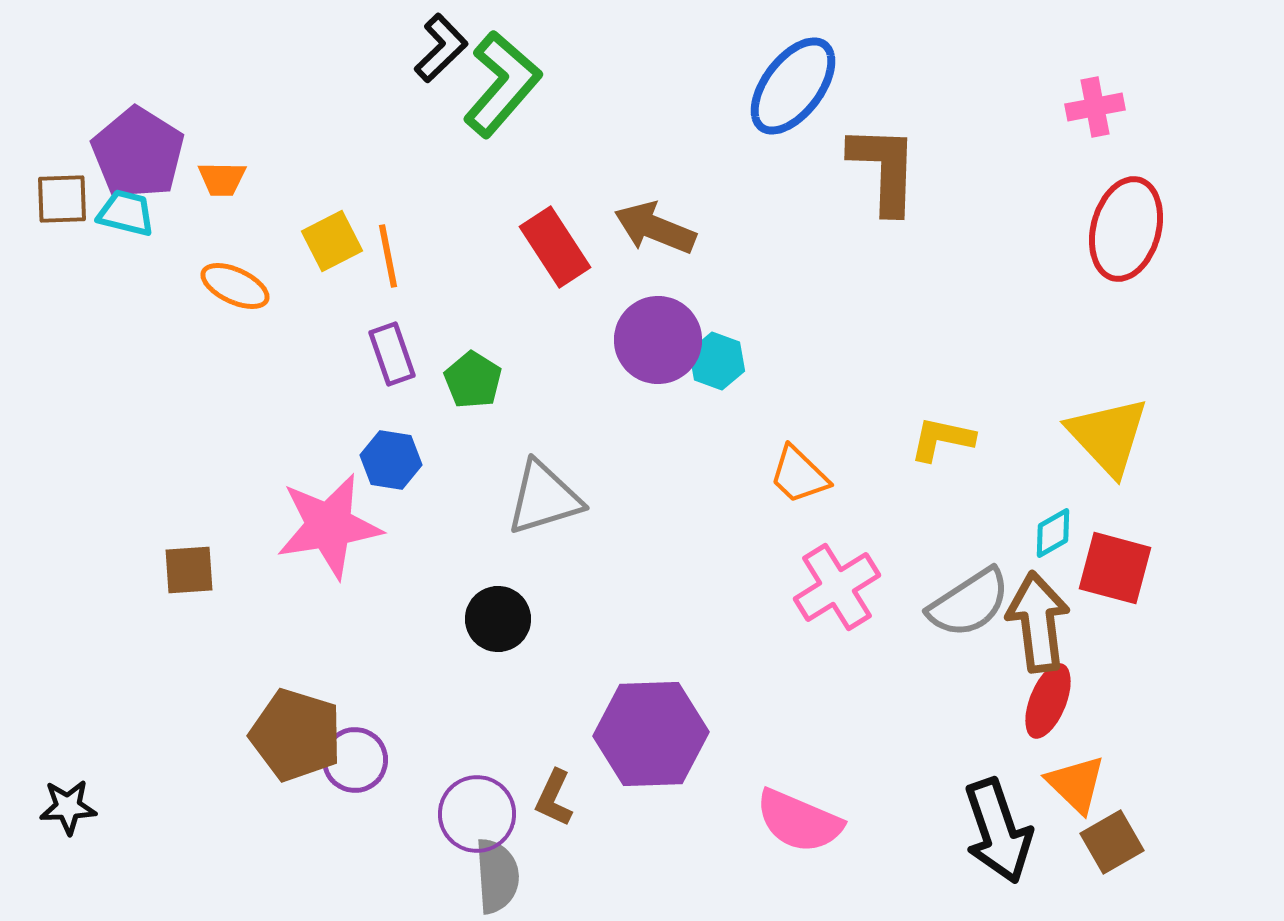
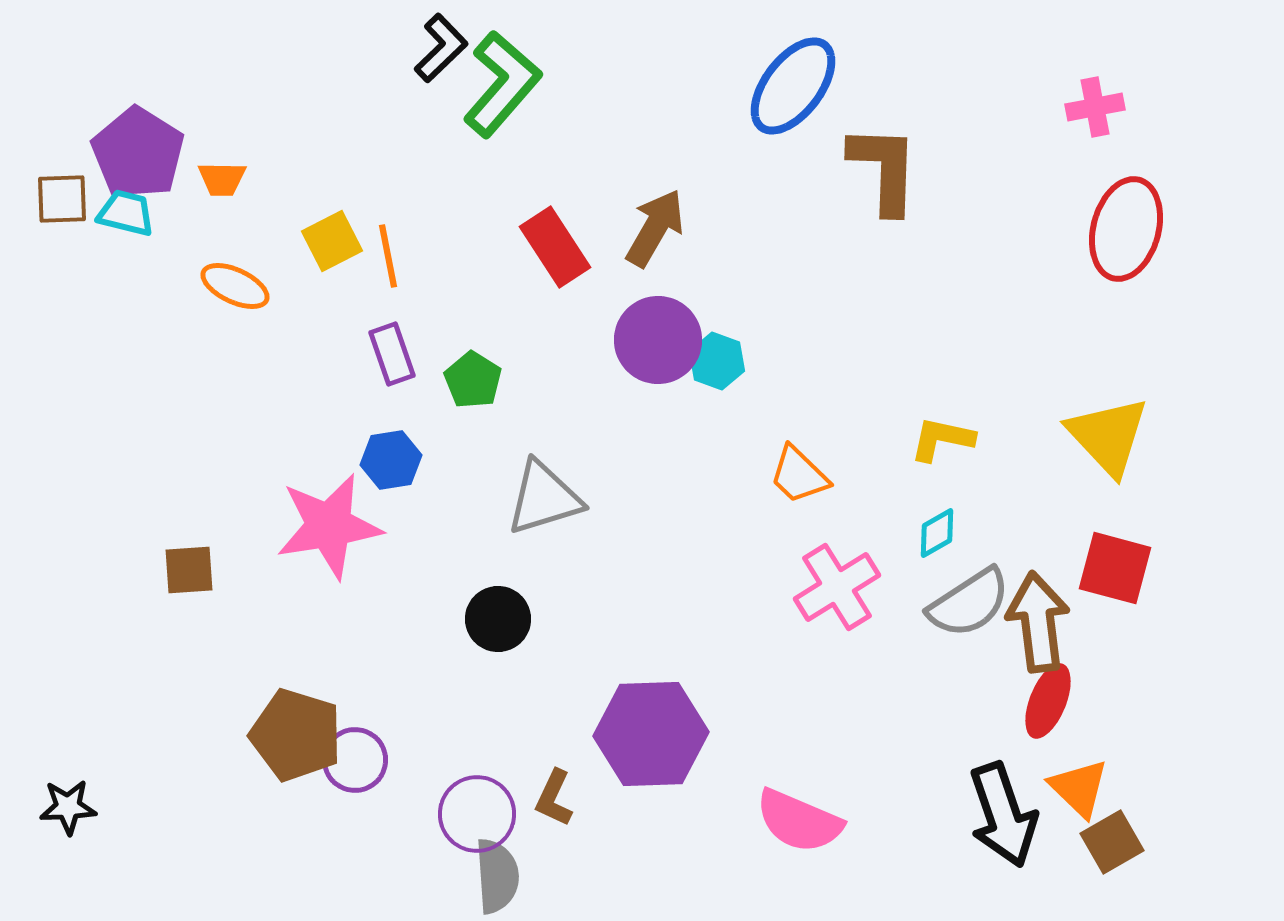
brown arrow at (655, 228): rotated 98 degrees clockwise
blue hexagon at (391, 460): rotated 18 degrees counterclockwise
cyan diamond at (1053, 533): moved 116 px left
orange triangle at (1076, 784): moved 3 px right, 4 px down
black arrow at (998, 831): moved 5 px right, 16 px up
